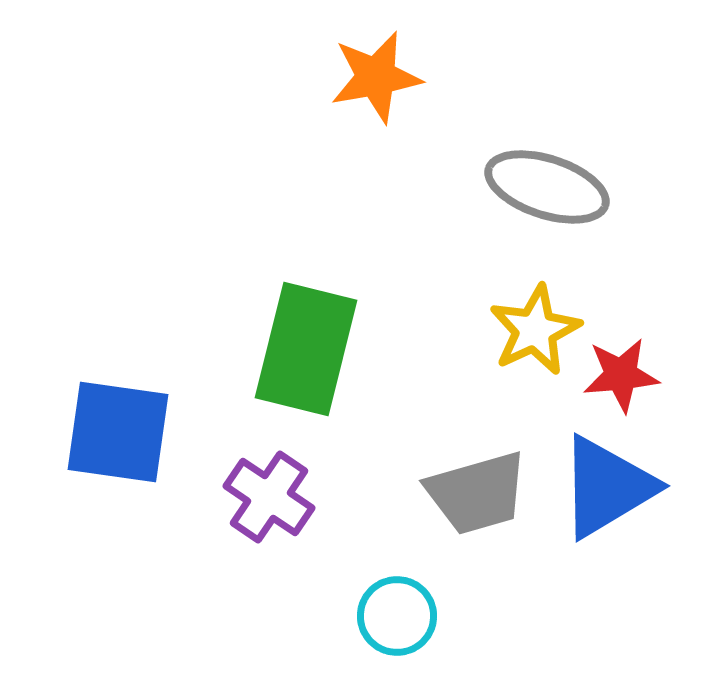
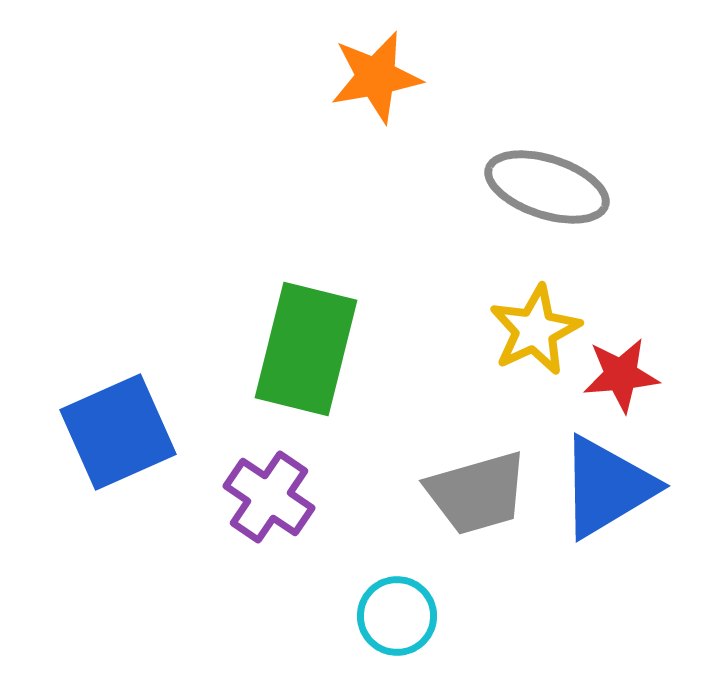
blue square: rotated 32 degrees counterclockwise
